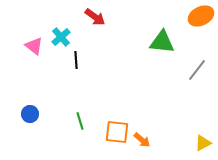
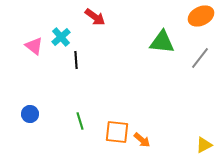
gray line: moved 3 px right, 12 px up
yellow triangle: moved 1 px right, 2 px down
